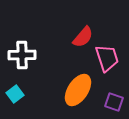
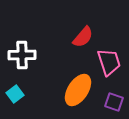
pink trapezoid: moved 2 px right, 4 px down
